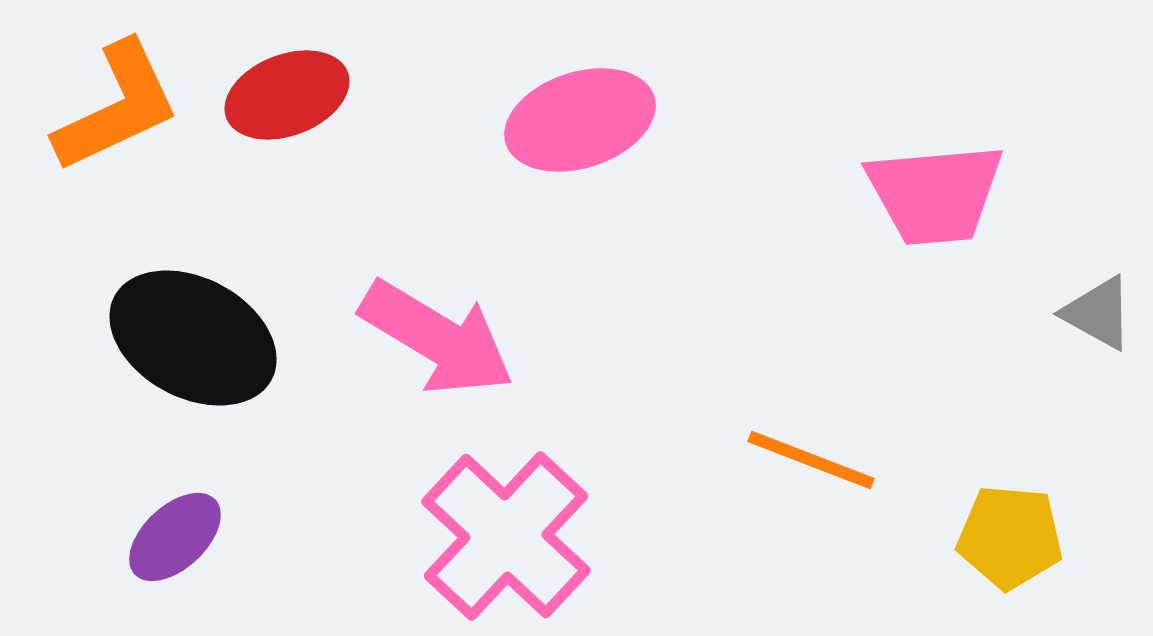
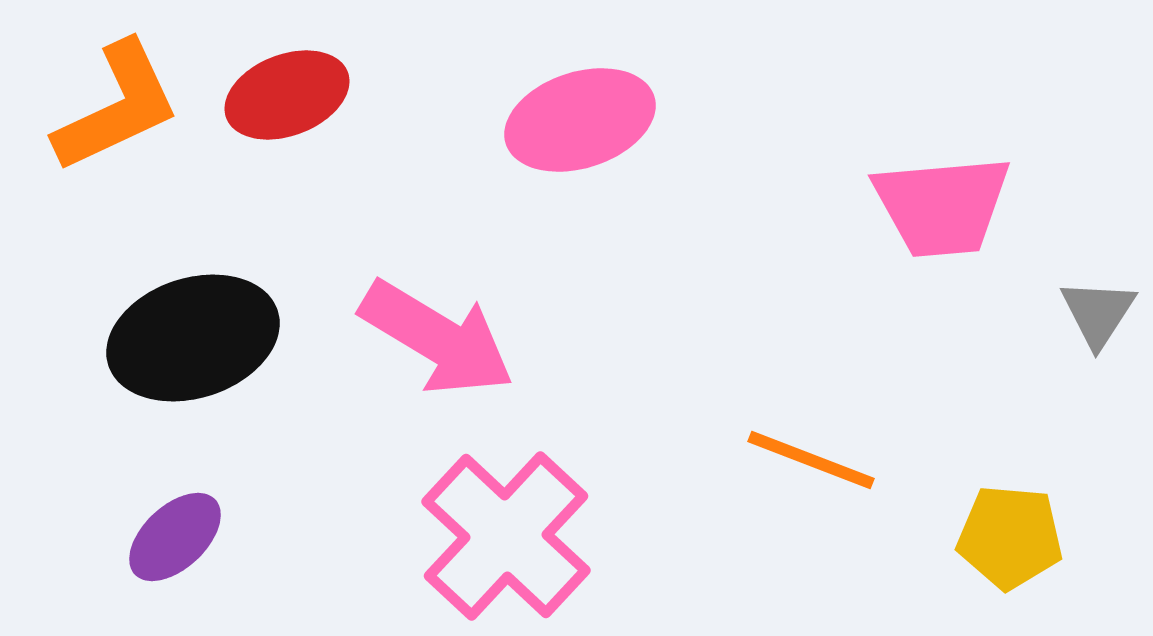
pink trapezoid: moved 7 px right, 12 px down
gray triangle: rotated 34 degrees clockwise
black ellipse: rotated 46 degrees counterclockwise
